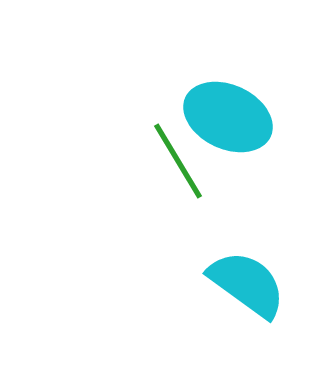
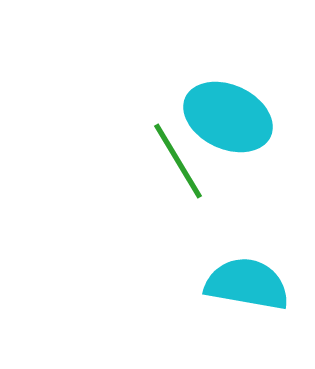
cyan semicircle: rotated 26 degrees counterclockwise
